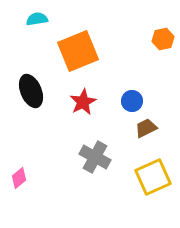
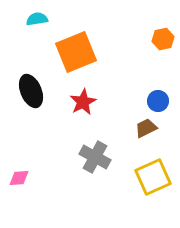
orange square: moved 2 px left, 1 px down
blue circle: moved 26 px right
pink diamond: rotated 35 degrees clockwise
